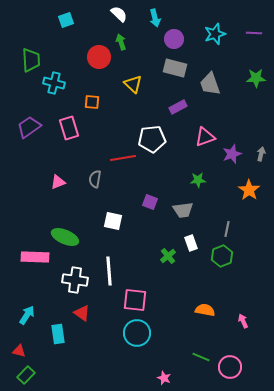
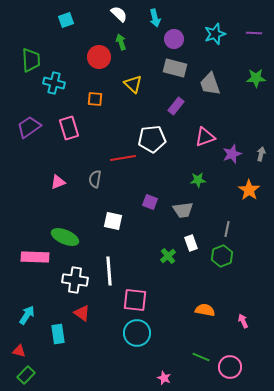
orange square at (92, 102): moved 3 px right, 3 px up
purple rectangle at (178, 107): moved 2 px left, 1 px up; rotated 24 degrees counterclockwise
